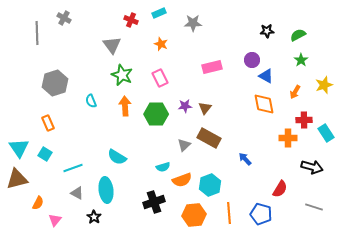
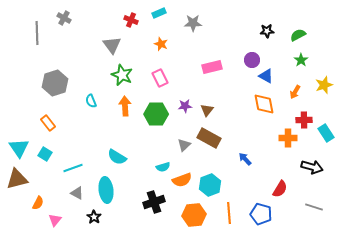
brown triangle at (205, 108): moved 2 px right, 2 px down
orange rectangle at (48, 123): rotated 14 degrees counterclockwise
